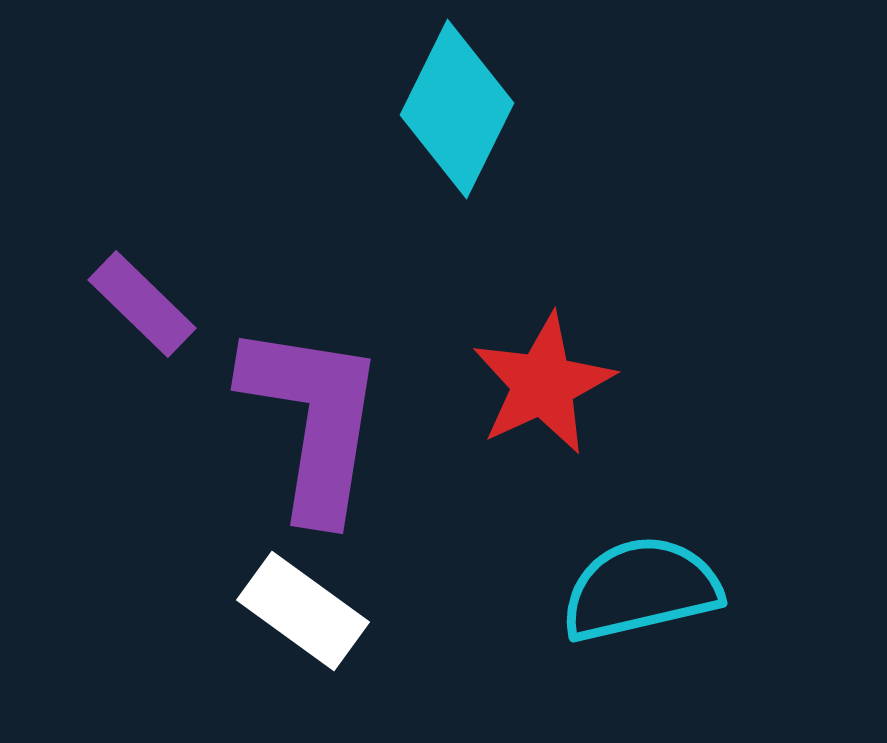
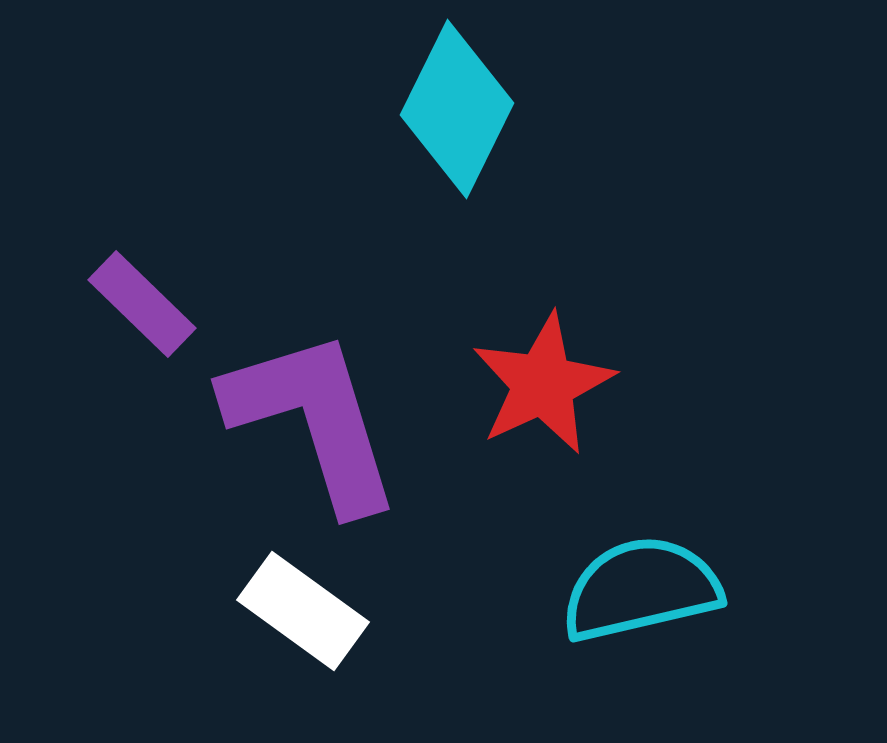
purple L-shape: rotated 26 degrees counterclockwise
